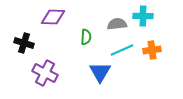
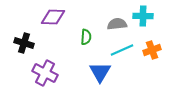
orange cross: rotated 12 degrees counterclockwise
